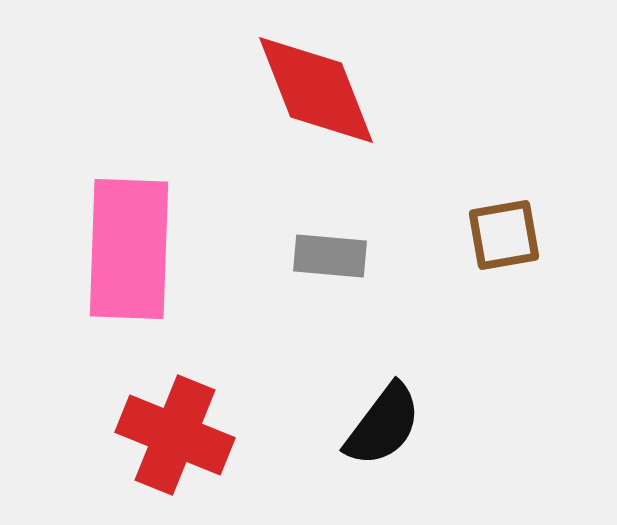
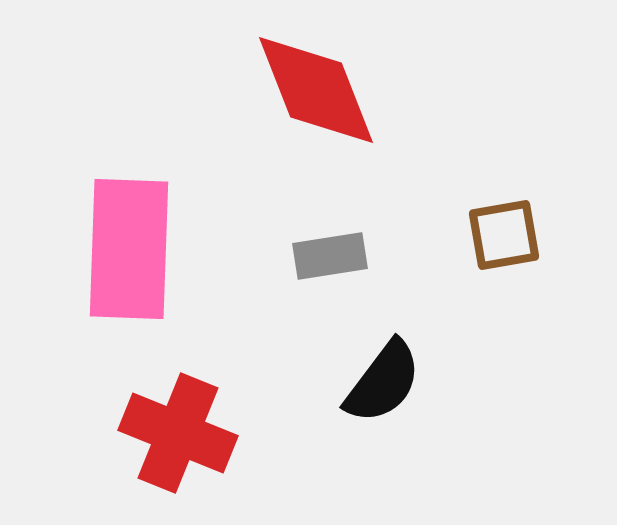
gray rectangle: rotated 14 degrees counterclockwise
black semicircle: moved 43 px up
red cross: moved 3 px right, 2 px up
